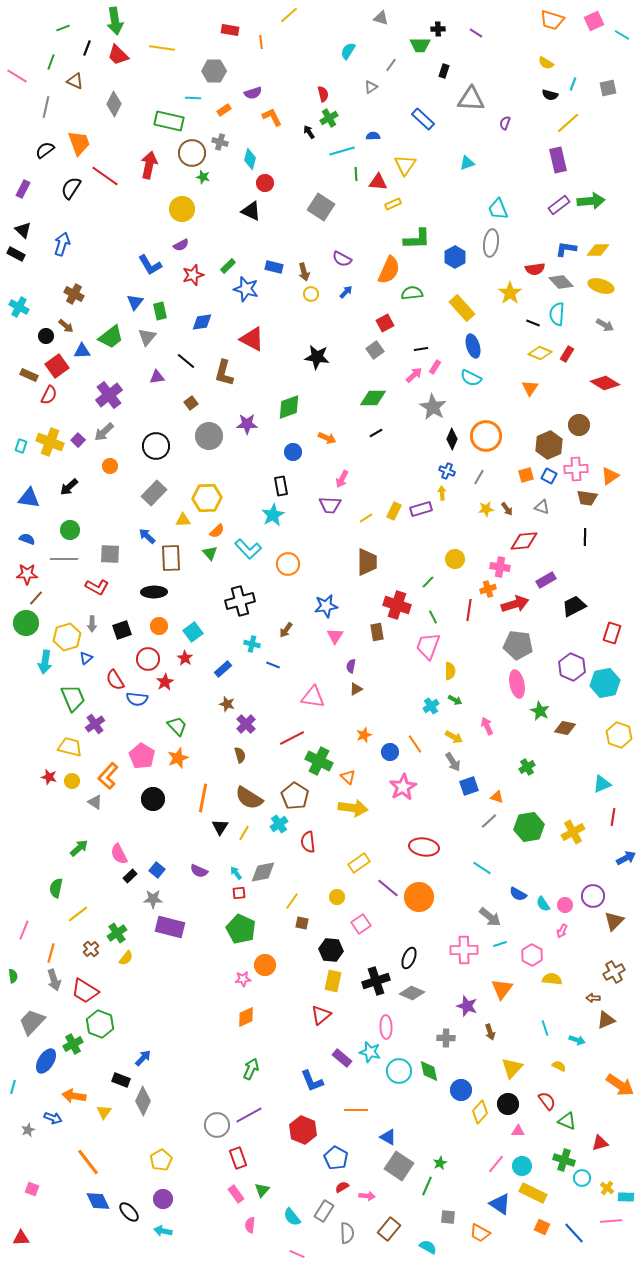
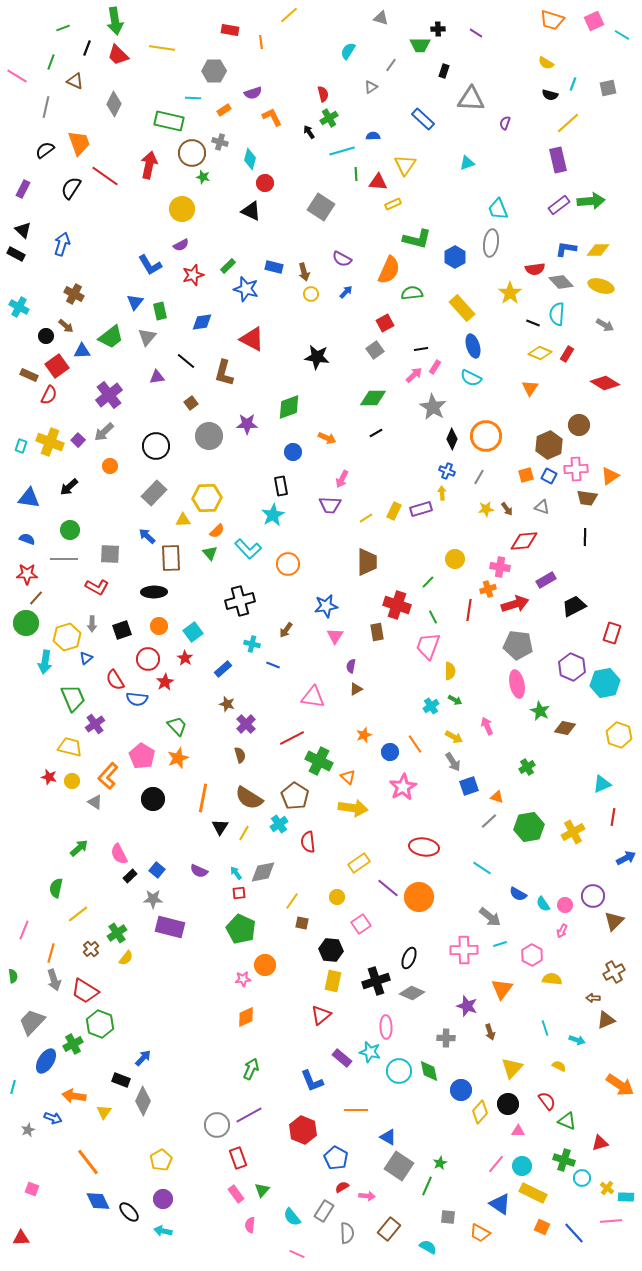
green L-shape at (417, 239): rotated 16 degrees clockwise
